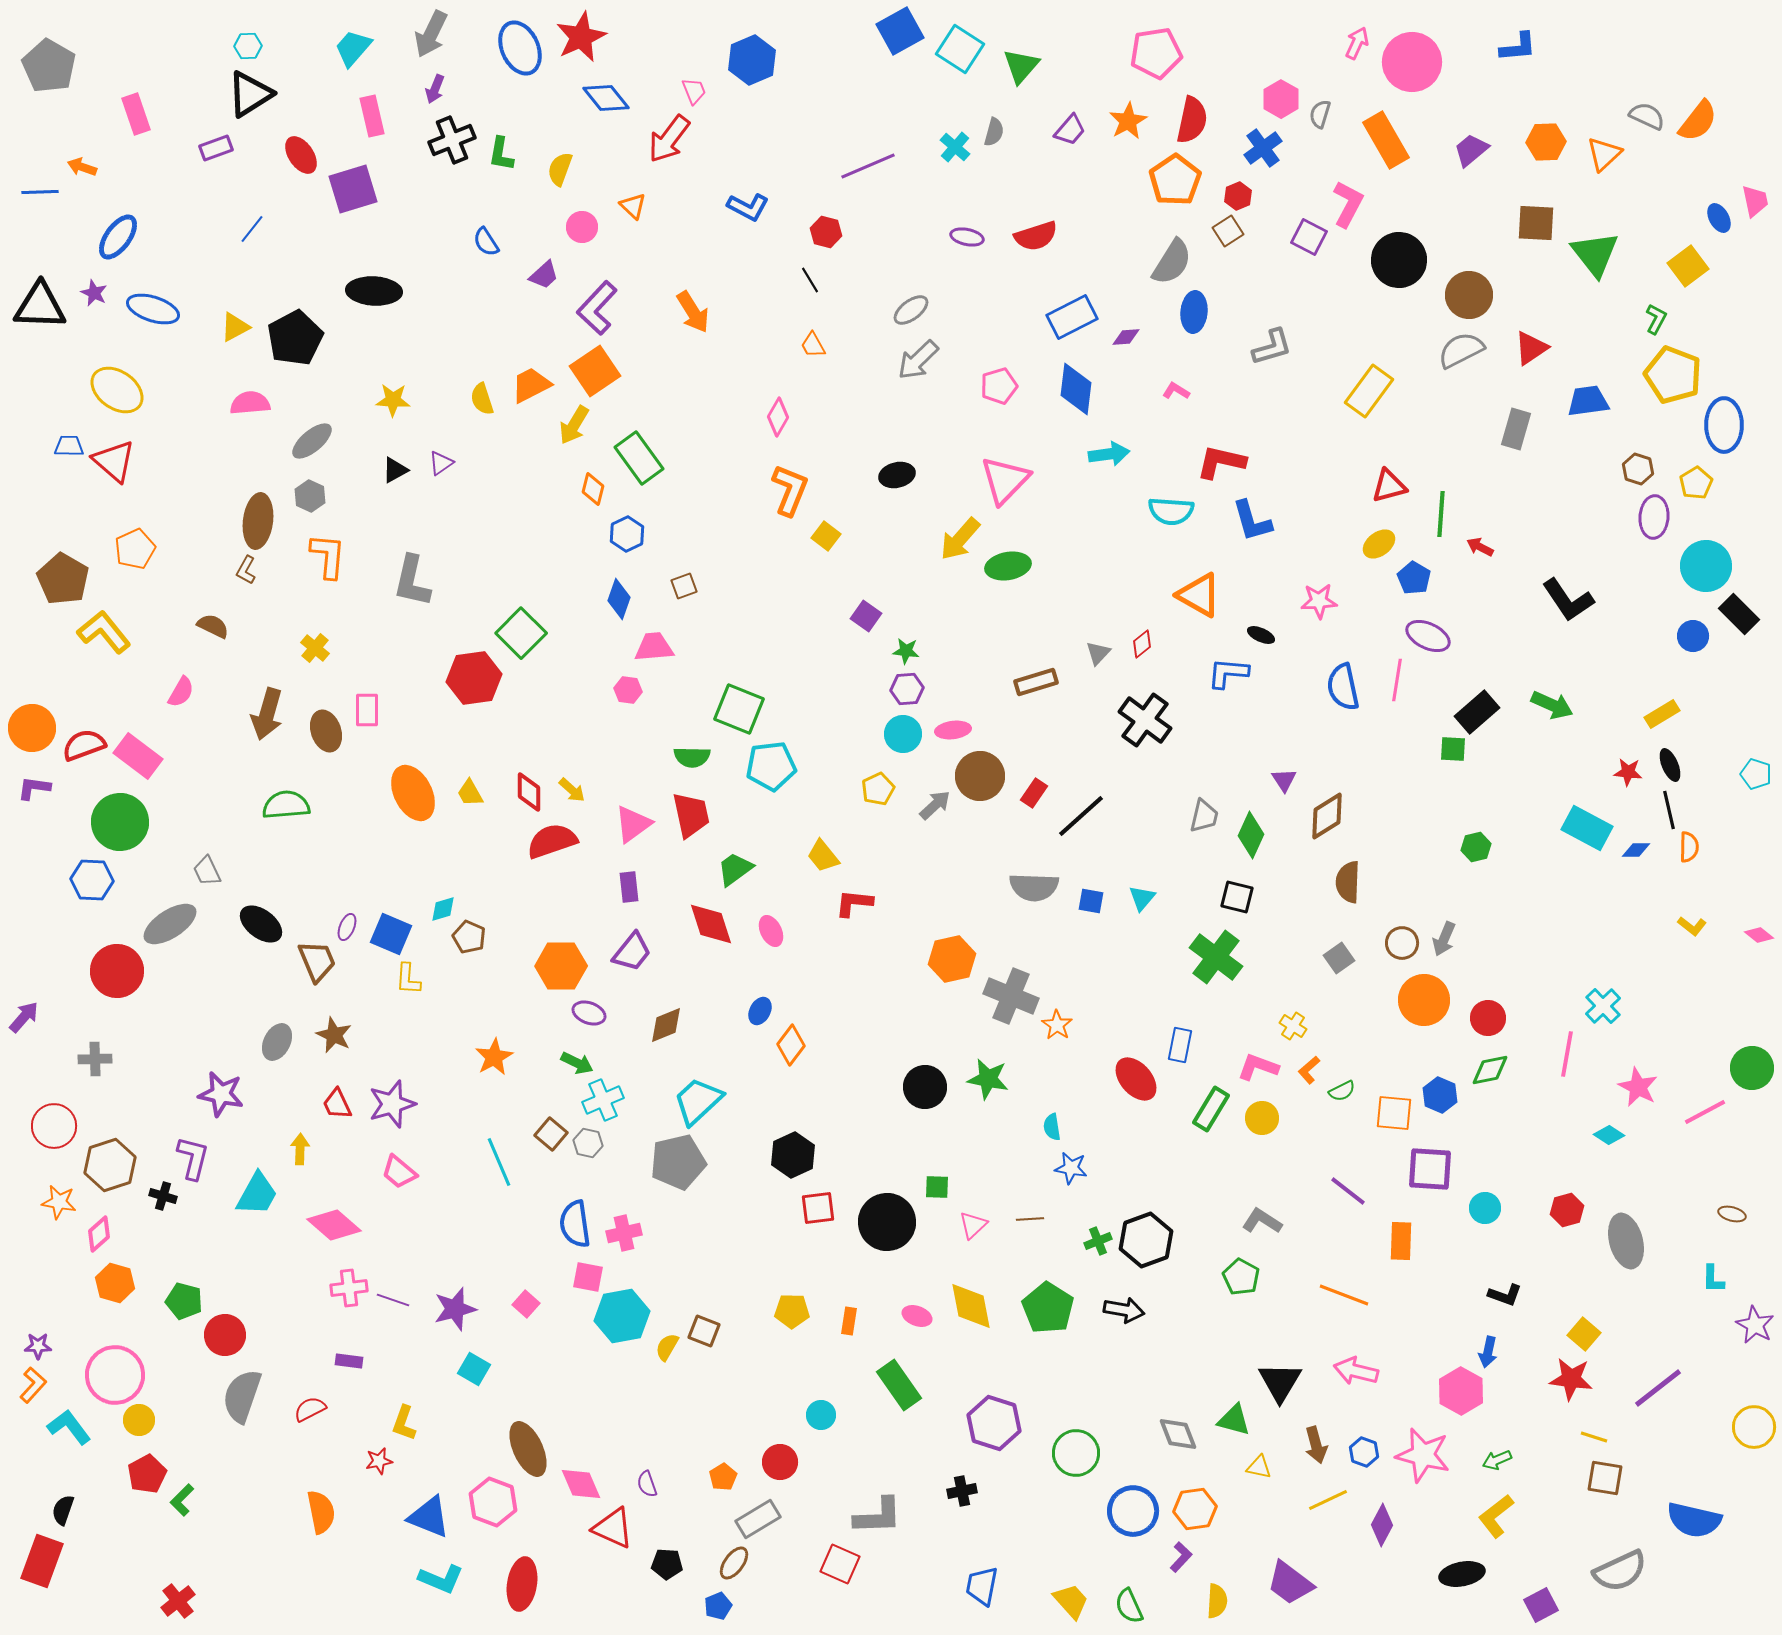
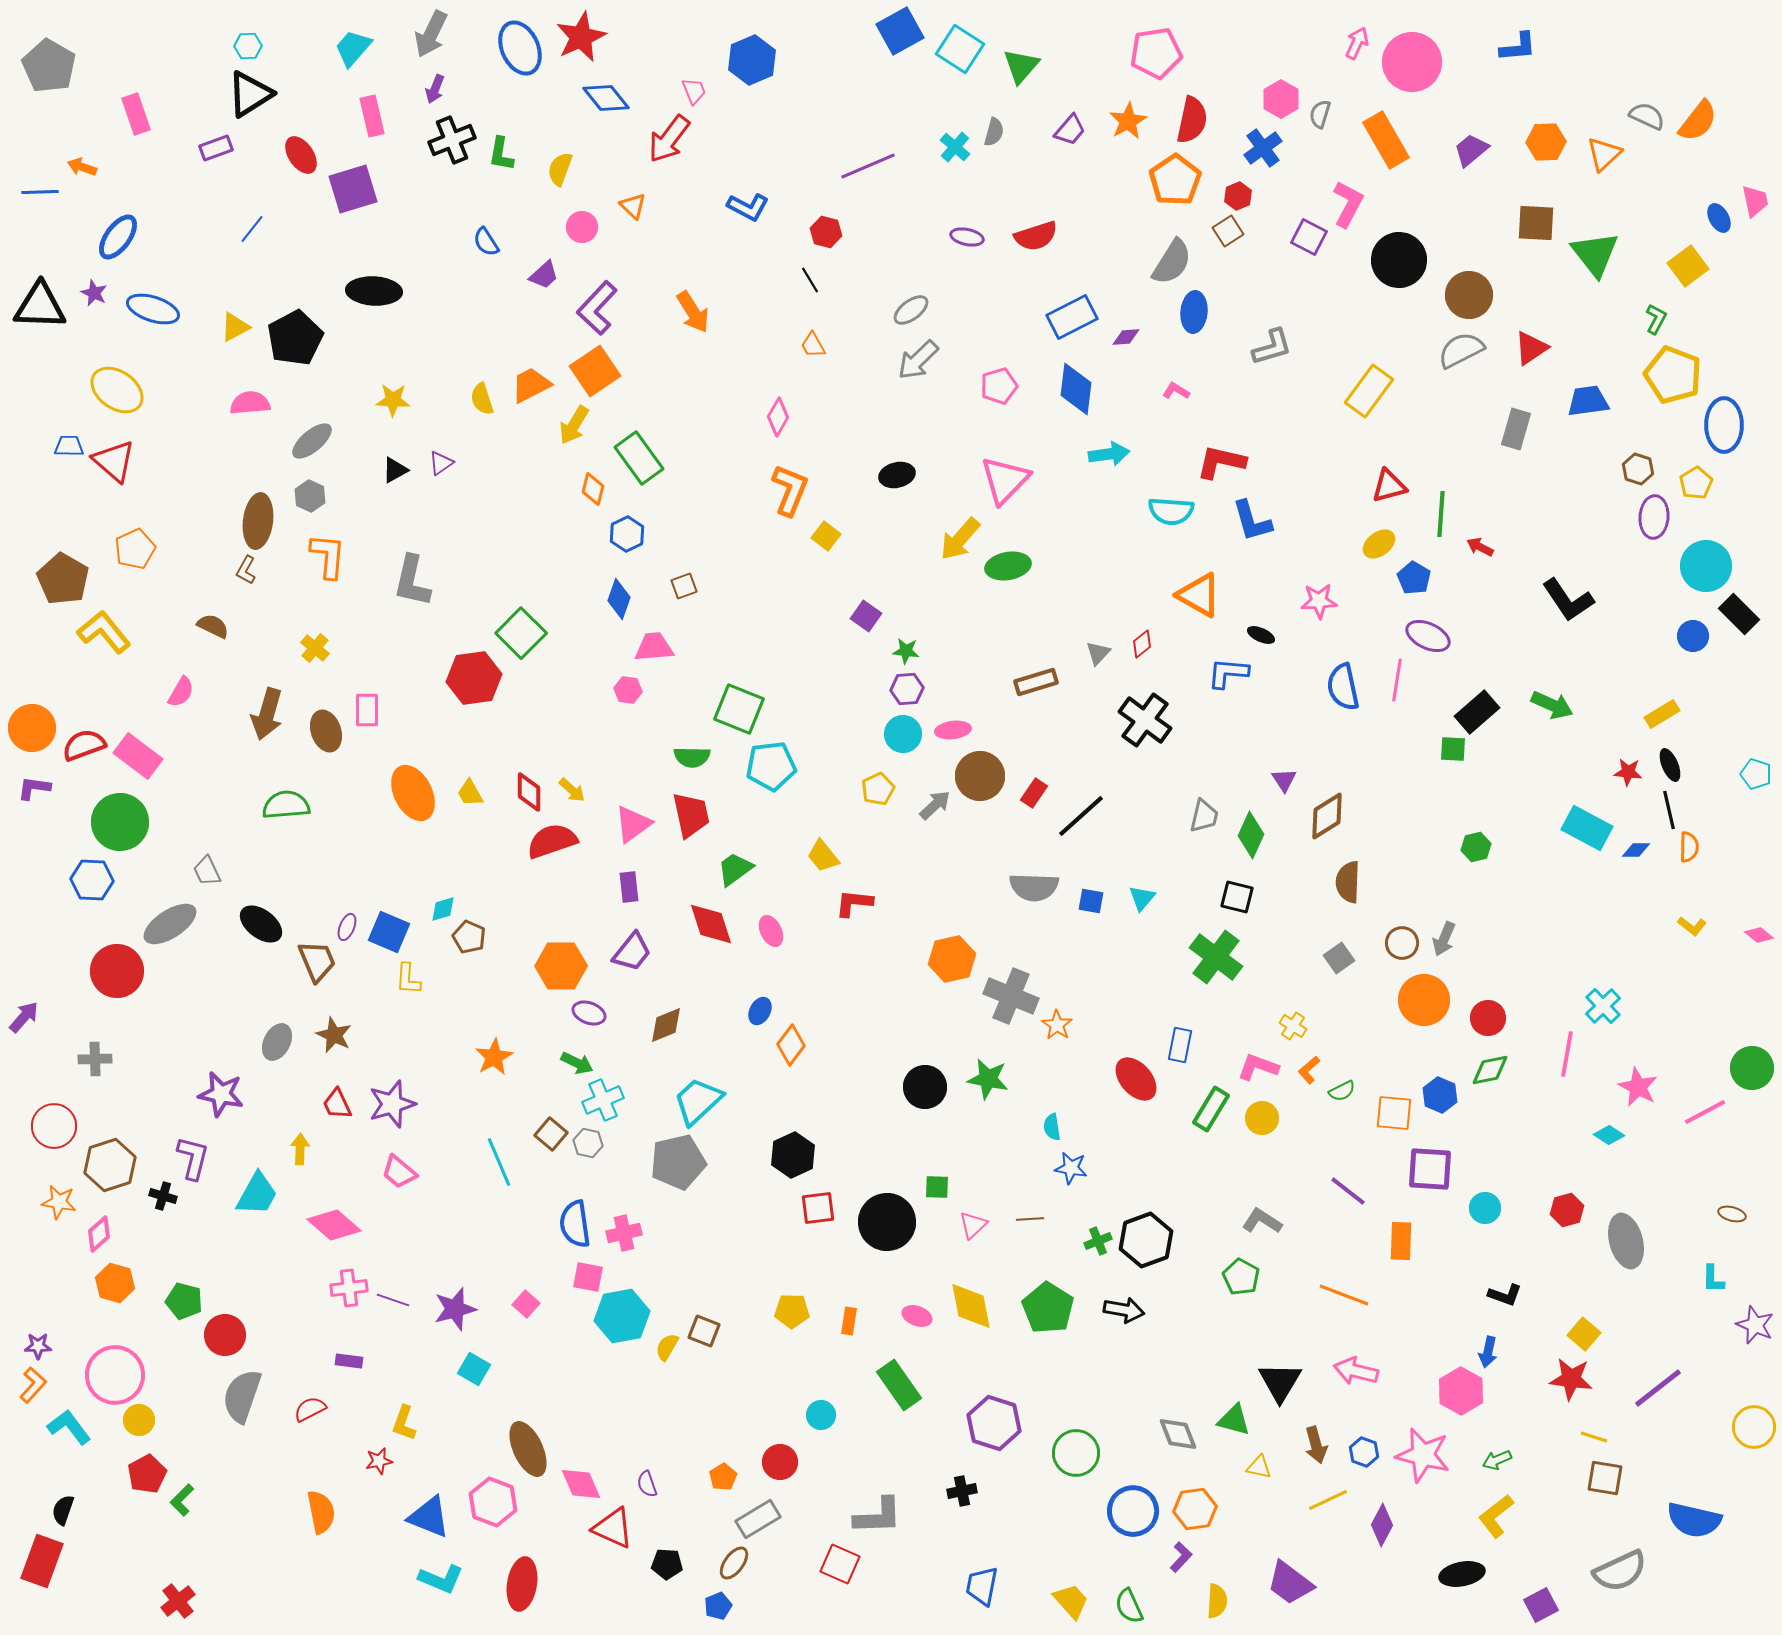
blue square at (391, 934): moved 2 px left, 2 px up
purple star at (1755, 1325): rotated 6 degrees counterclockwise
